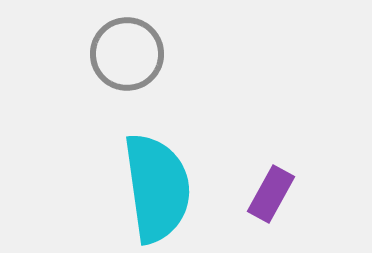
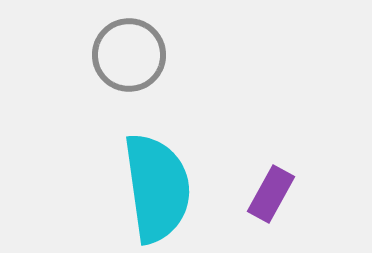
gray circle: moved 2 px right, 1 px down
